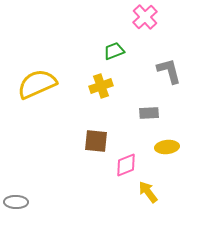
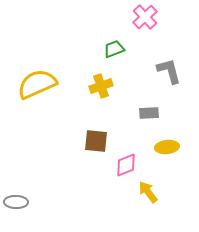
green trapezoid: moved 2 px up
